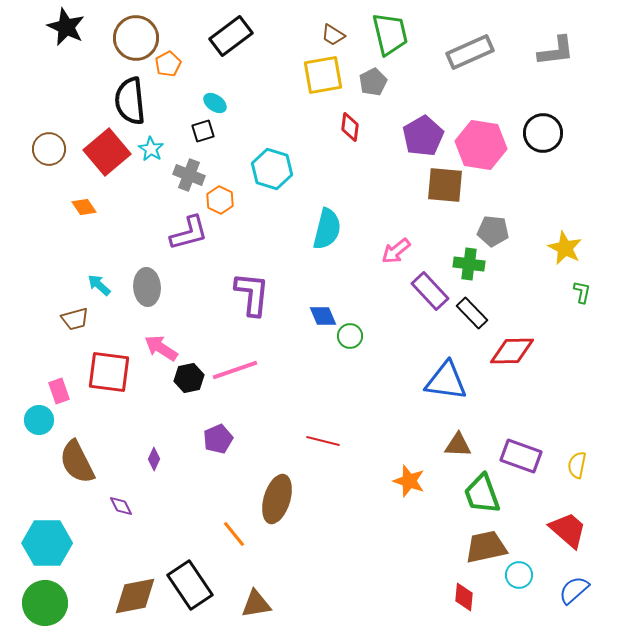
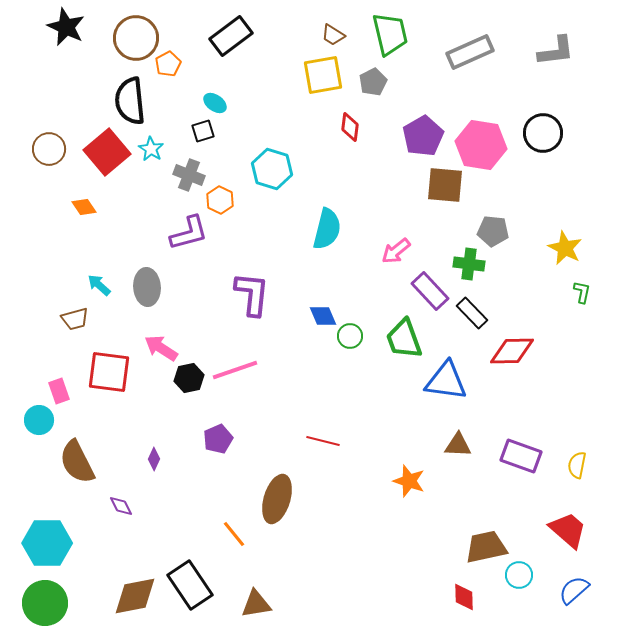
green trapezoid at (482, 494): moved 78 px left, 155 px up
red diamond at (464, 597): rotated 8 degrees counterclockwise
